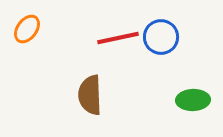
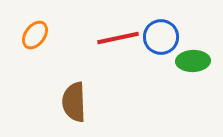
orange ellipse: moved 8 px right, 6 px down
brown semicircle: moved 16 px left, 7 px down
green ellipse: moved 39 px up
